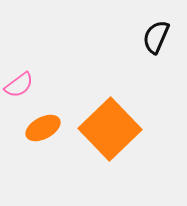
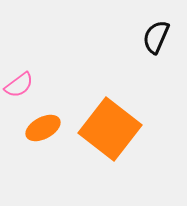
orange square: rotated 8 degrees counterclockwise
